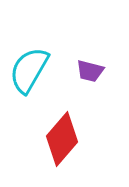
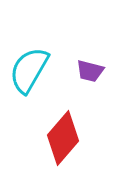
red diamond: moved 1 px right, 1 px up
